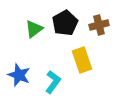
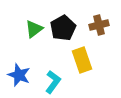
black pentagon: moved 2 px left, 5 px down
